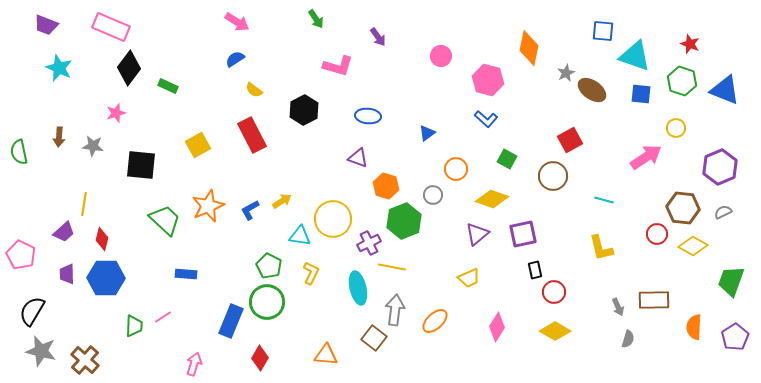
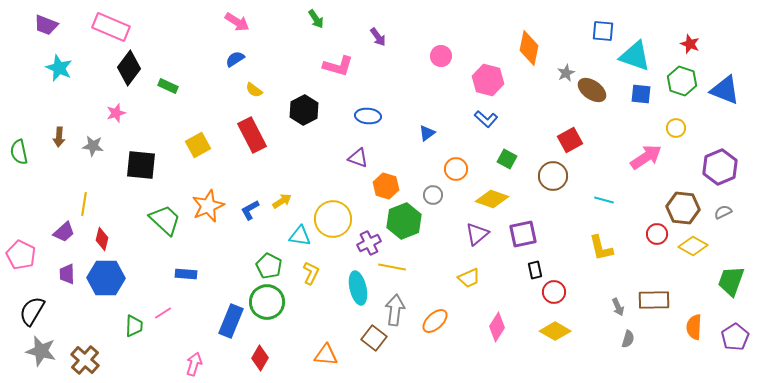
pink line at (163, 317): moved 4 px up
